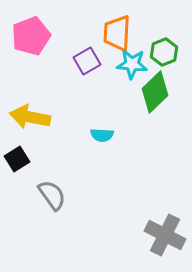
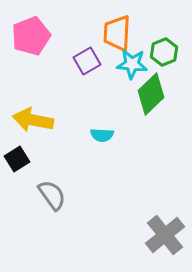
green diamond: moved 4 px left, 2 px down
yellow arrow: moved 3 px right, 3 px down
gray cross: rotated 24 degrees clockwise
